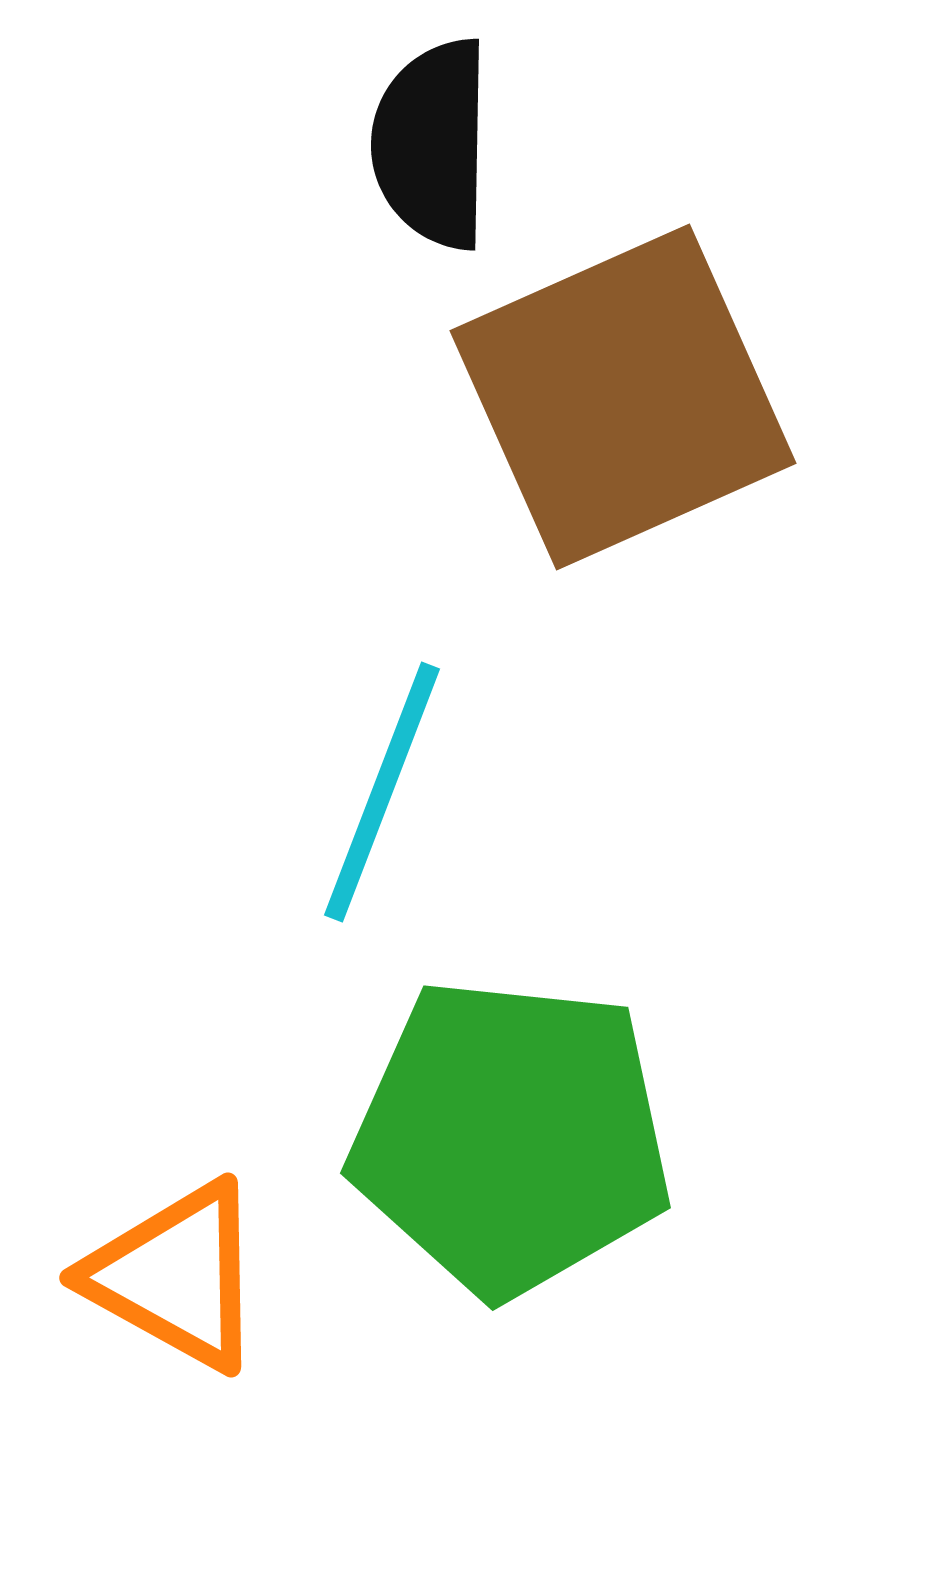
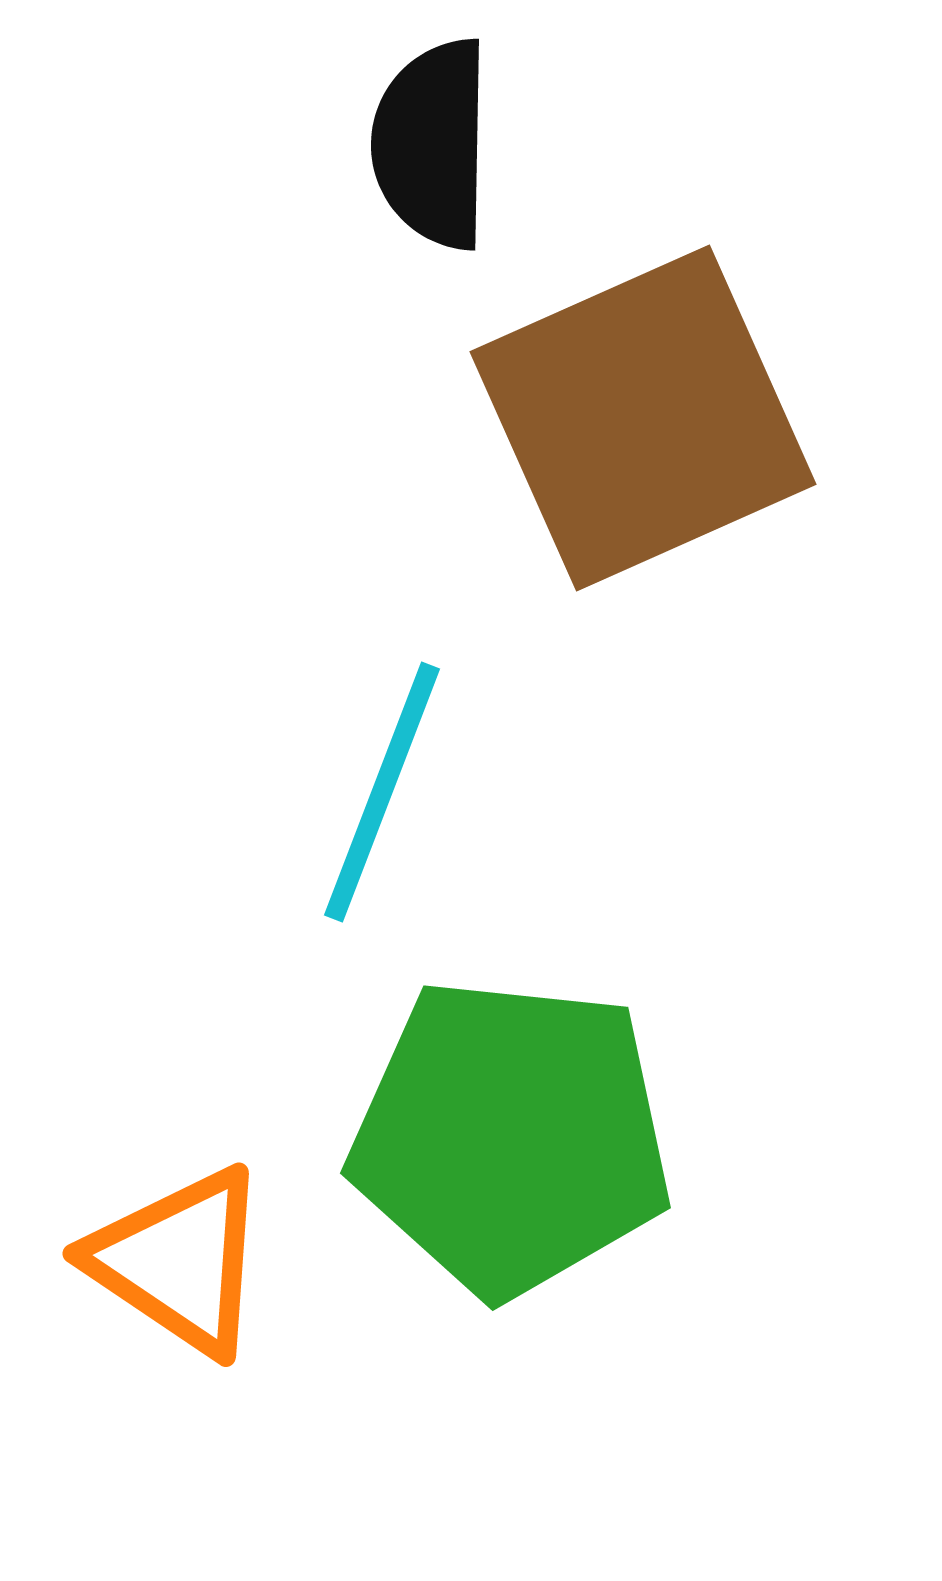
brown square: moved 20 px right, 21 px down
orange triangle: moved 3 px right, 15 px up; rotated 5 degrees clockwise
